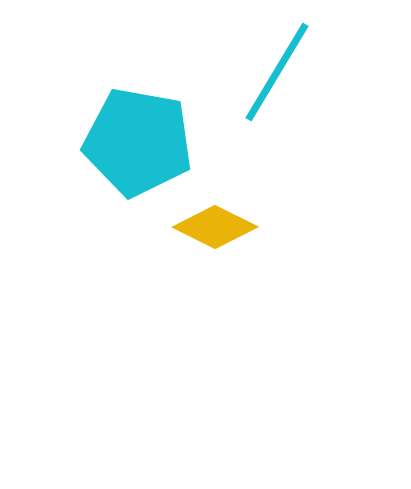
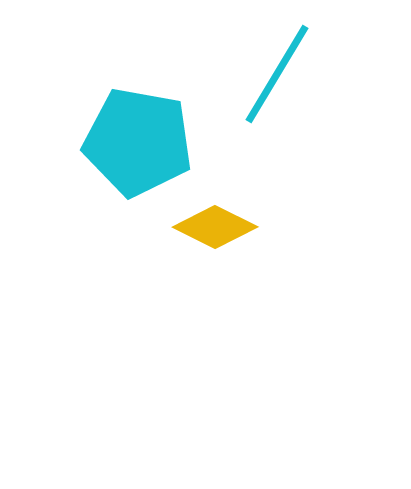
cyan line: moved 2 px down
